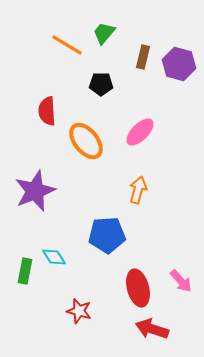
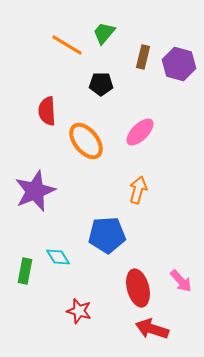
cyan diamond: moved 4 px right
